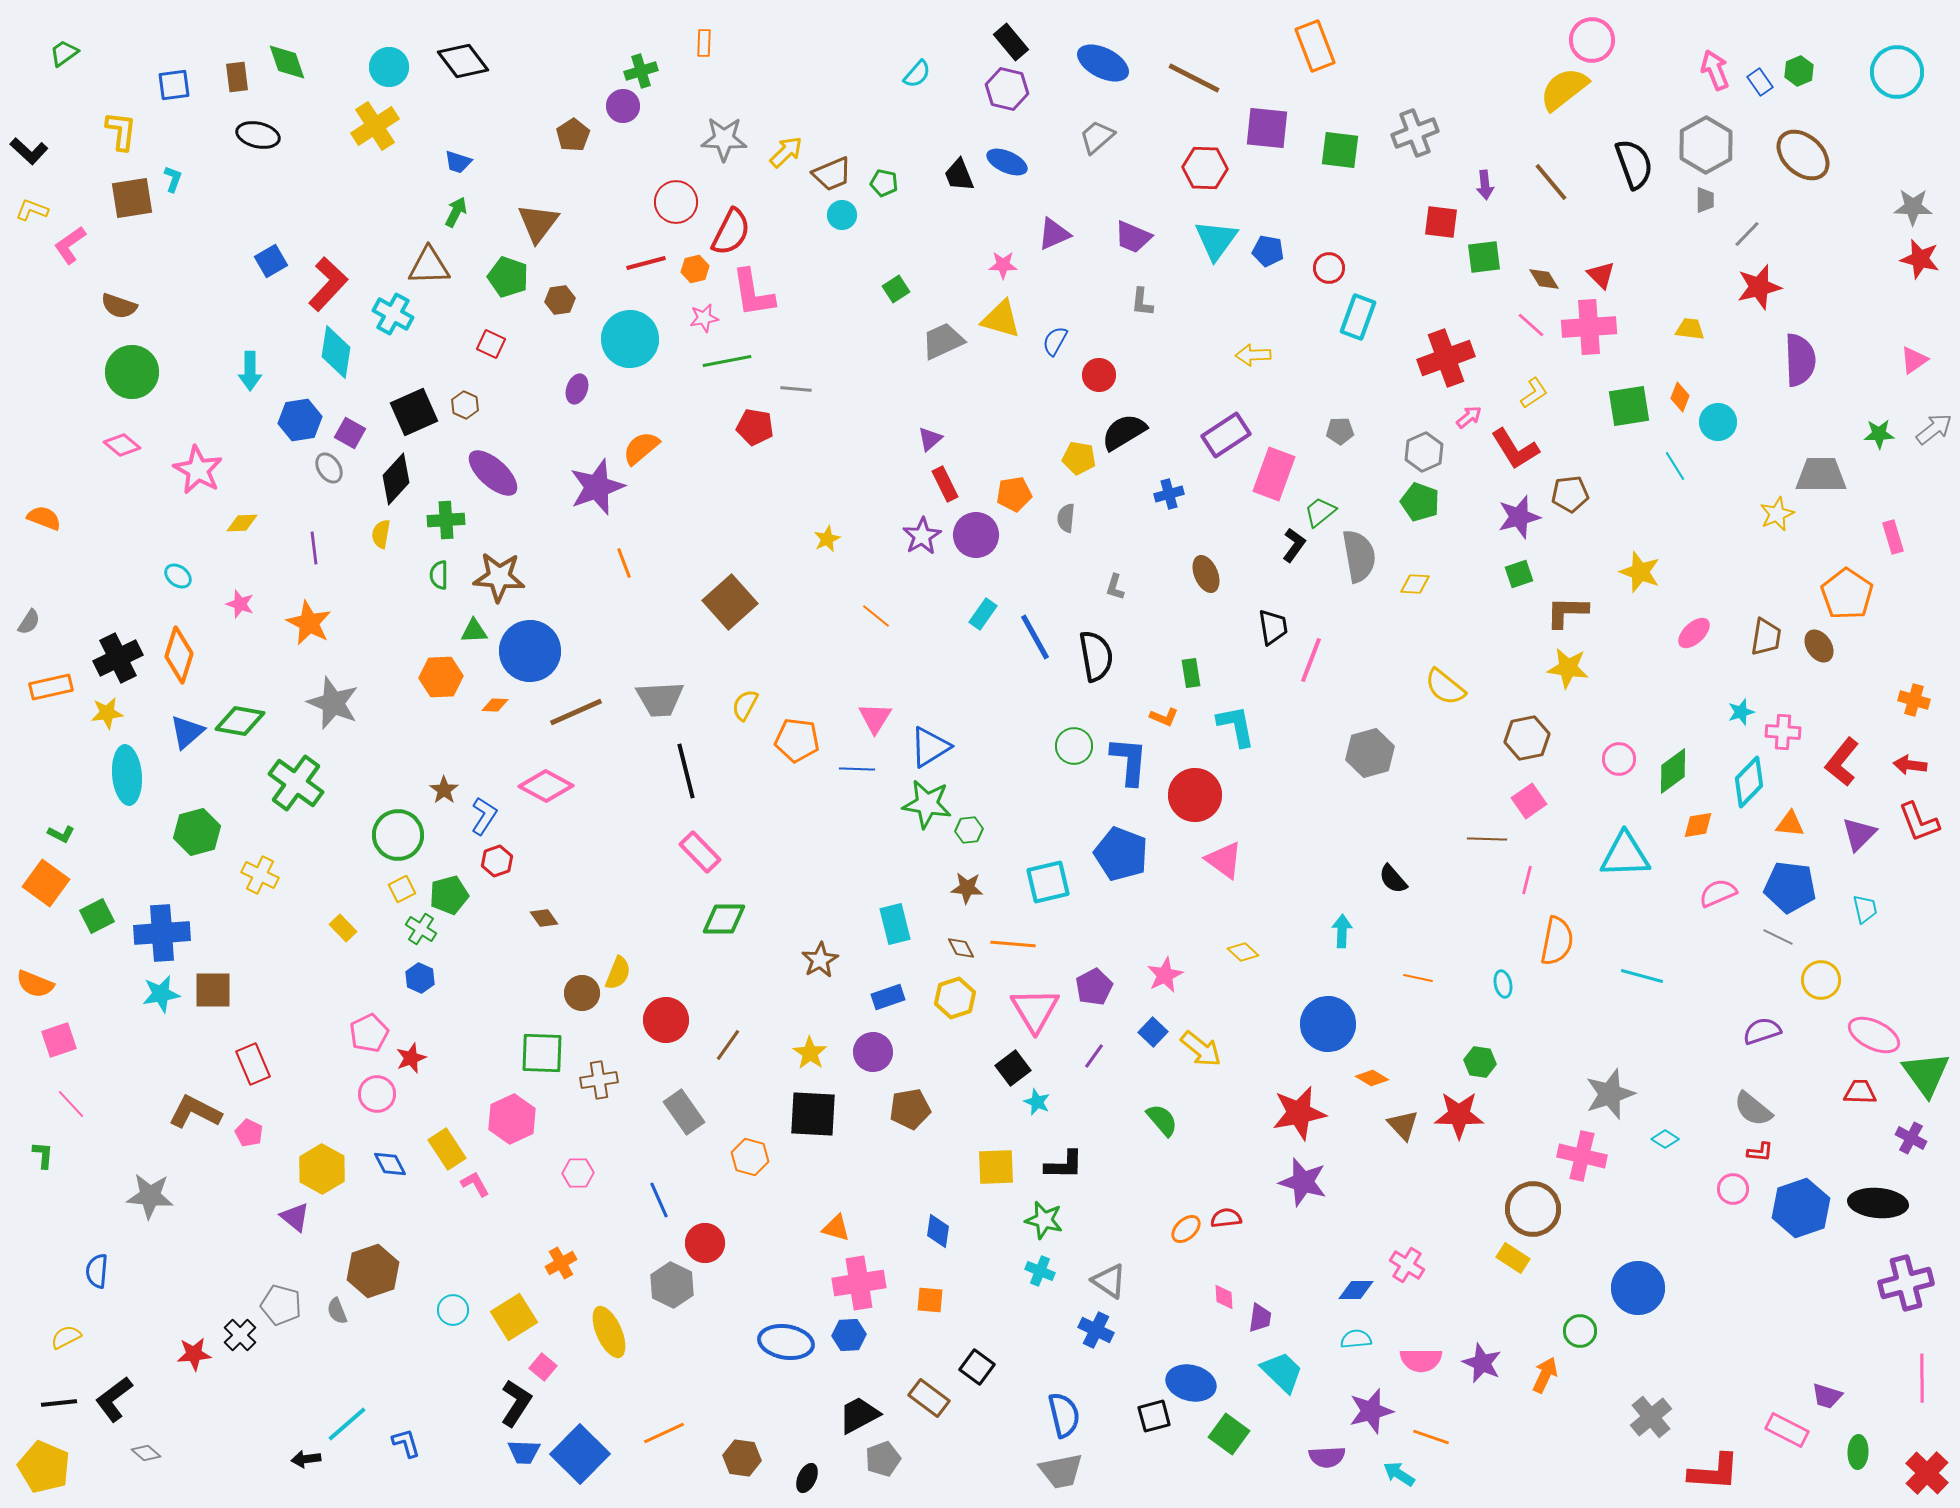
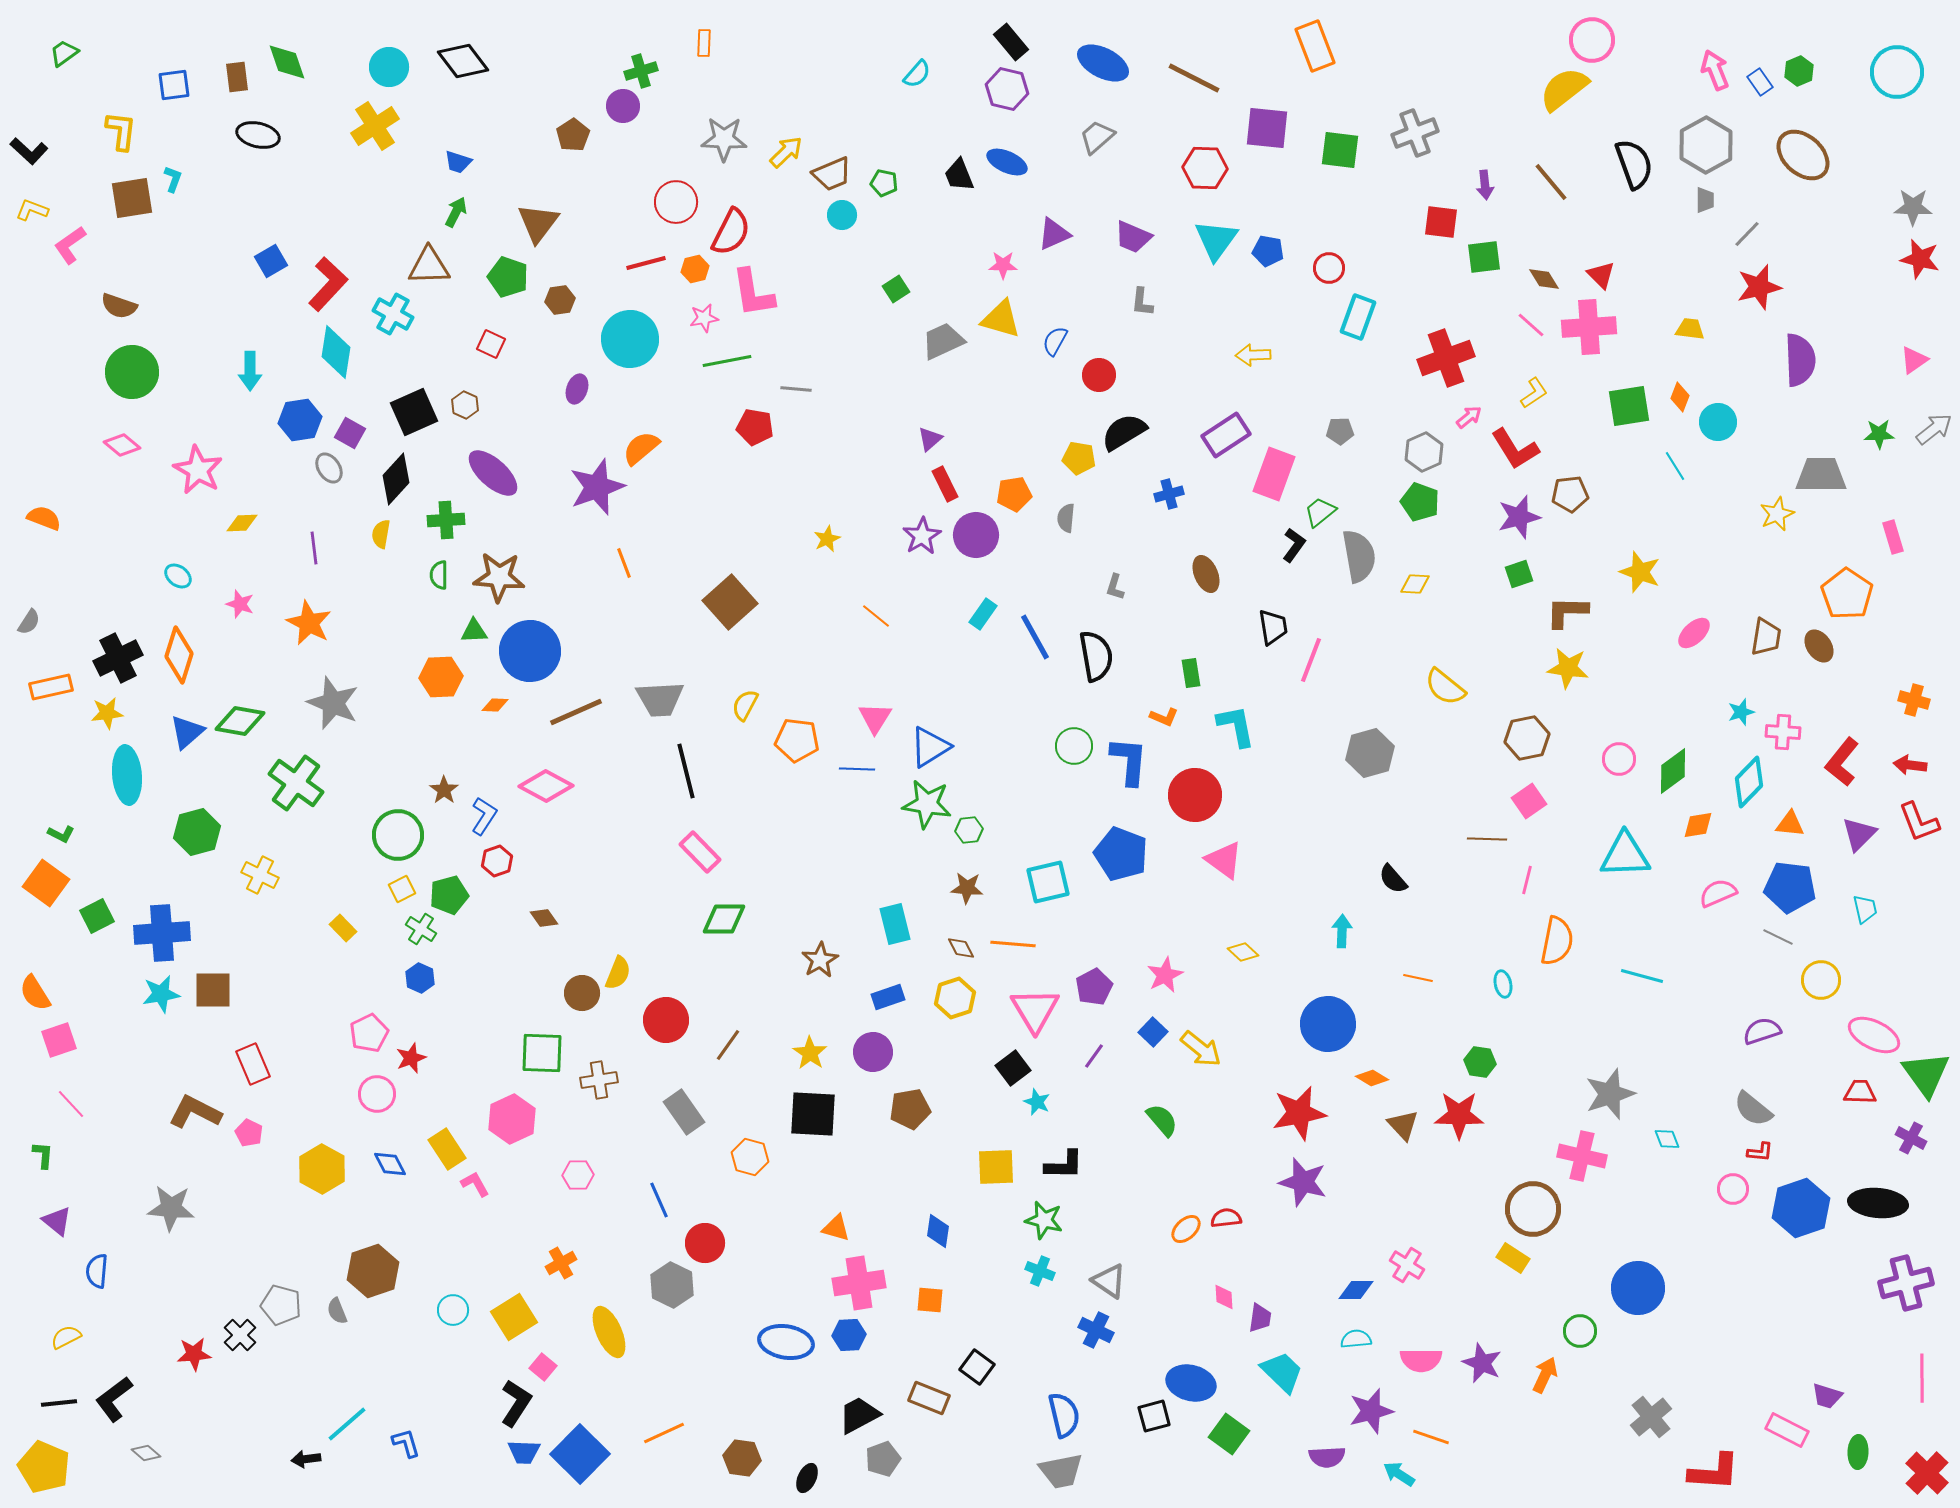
orange semicircle at (35, 984): moved 9 px down; rotated 36 degrees clockwise
cyan diamond at (1665, 1139): moved 2 px right; rotated 36 degrees clockwise
pink hexagon at (578, 1173): moved 2 px down
gray star at (150, 1196): moved 21 px right, 12 px down
purple triangle at (295, 1217): moved 238 px left, 4 px down
brown rectangle at (929, 1398): rotated 15 degrees counterclockwise
